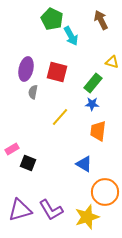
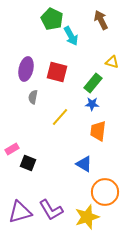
gray semicircle: moved 5 px down
purple triangle: moved 2 px down
